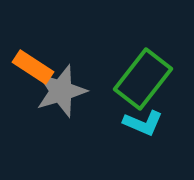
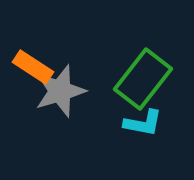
gray star: moved 1 px left
cyan L-shape: rotated 12 degrees counterclockwise
